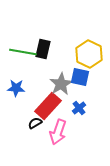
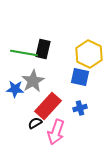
green line: moved 1 px right, 1 px down
gray star: moved 28 px left, 3 px up
blue star: moved 1 px left, 1 px down
blue cross: moved 1 px right; rotated 24 degrees clockwise
pink arrow: moved 2 px left
